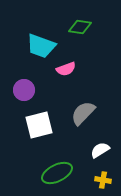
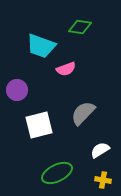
purple circle: moved 7 px left
